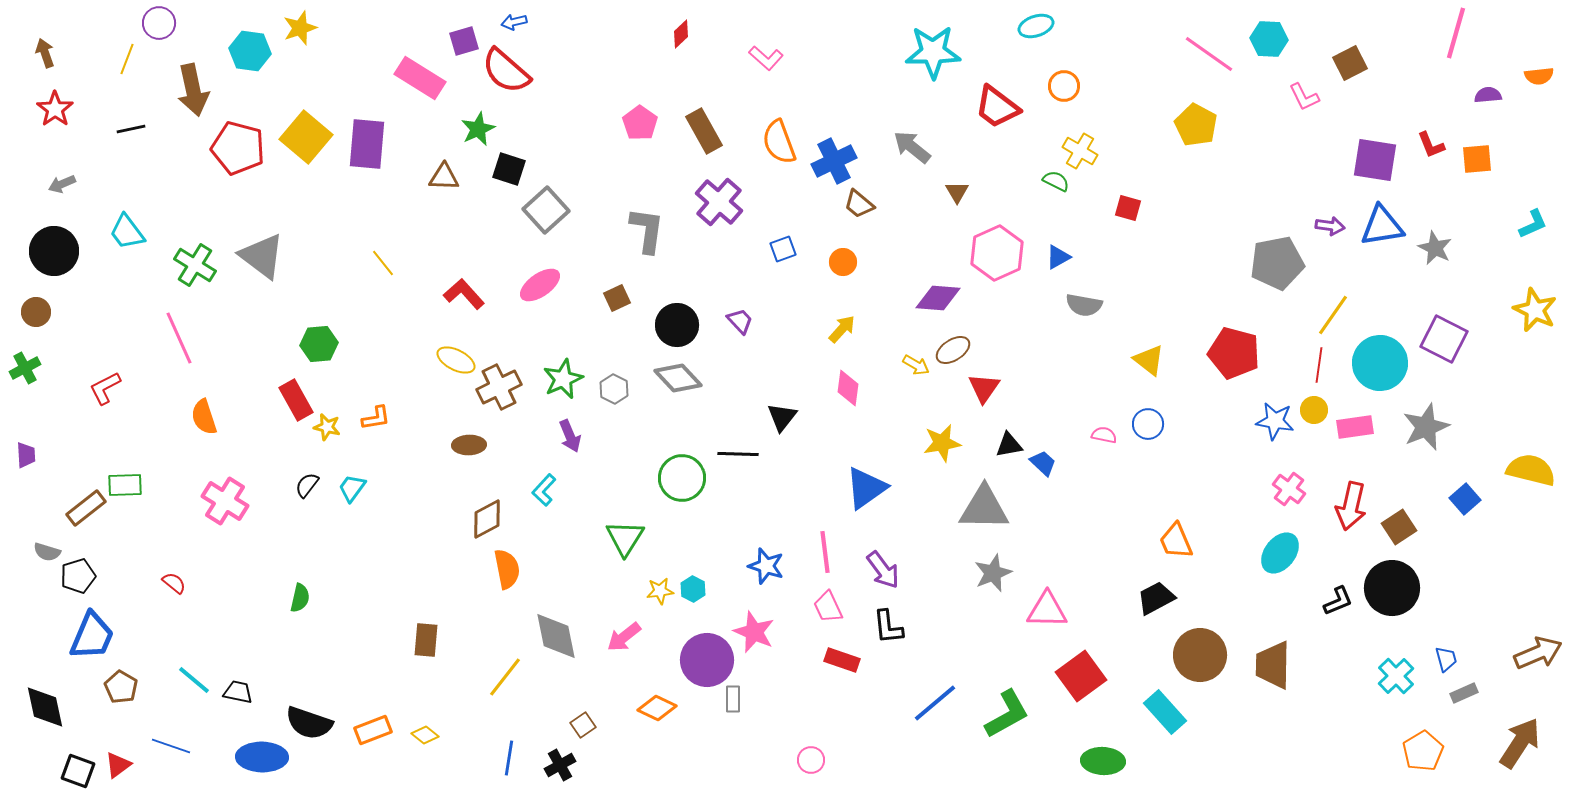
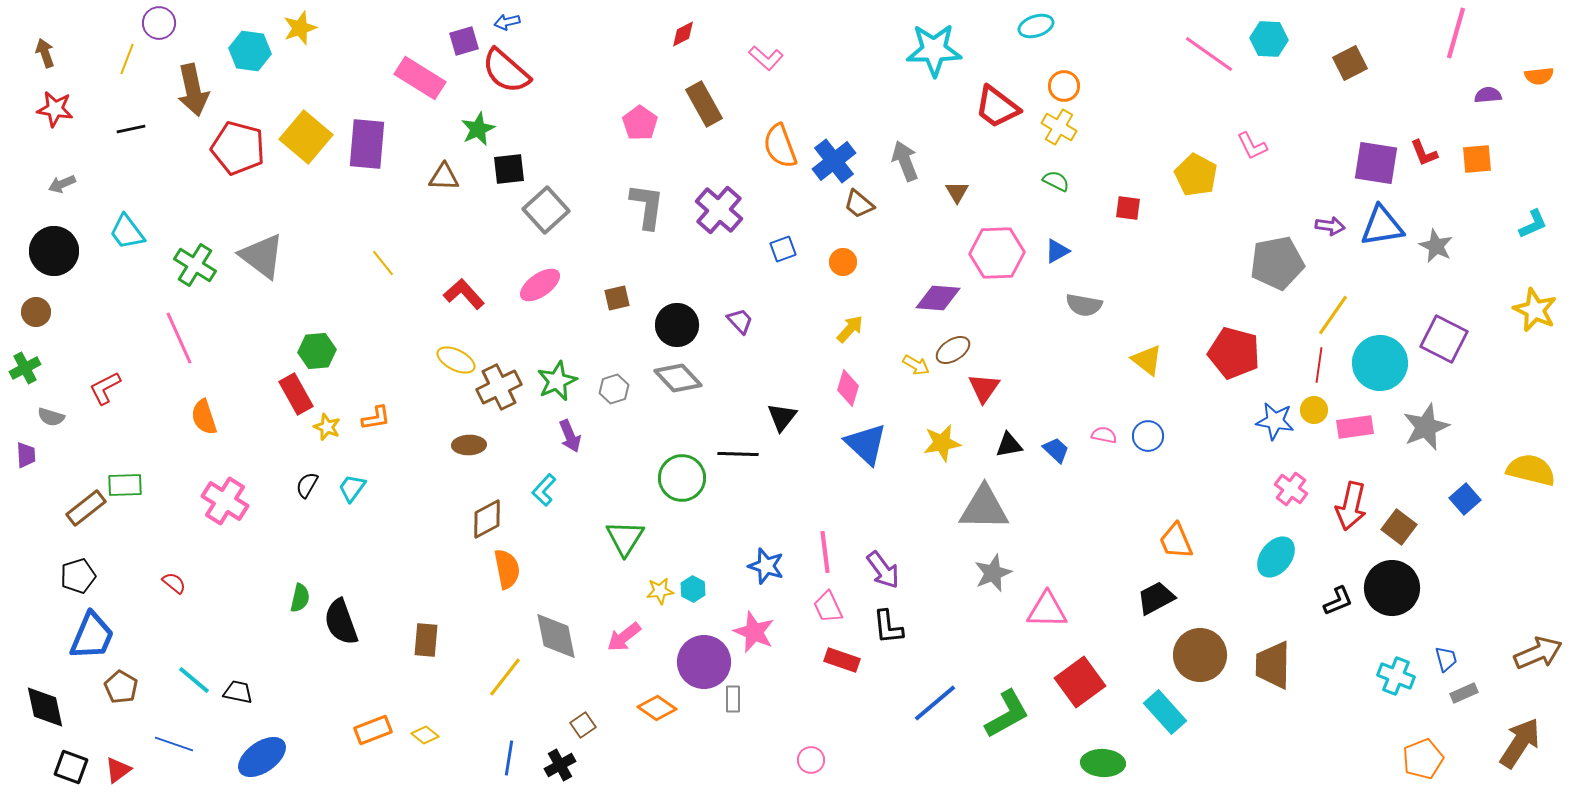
blue arrow at (514, 22): moved 7 px left
red diamond at (681, 34): moved 2 px right; rotated 16 degrees clockwise
cyan star at (933, 52): moved 1 px right, 2 px up
pink L-shape at (1304, 97): moved 52 px left, 49 px down
red star at (55, 109): rotated 27 degrees counterclockwise
yellow pentagon at (1196, 125): moved 50 px down
brown rectangle at (704, 131): moved 27 px up
orange semicircle at (779, 142): moved 1 px right, 4 px down
red L-shape at (1431, 145): moved 7 px left, 8 px down
gray arrow at (912, 147): moved 7 px left, 14 px down; rotated 30 degrees clockwise
yellow cross at (1080, 151): moved 21 px left, 24 px up
purple square at (1375, 160): moved 1 px right, 3 px down
blue cross at (834, 161): rotated 12 degrees counterclockwise
black square at (509, 169): rotated 24 degrees counterclockwise
purple cross at (719, 202): moved 8 px down
red square at (1128, 208): rotated 8 degrees counterclockwise
gray L-shape at (647, 230): moved 24 px up
gray star at (1435, 248): moved 1 px right, 2 px up
pink hexagon at (997, 253): rotated 22 degrees clockwise
blue triangle at (1058, 257): moved 1 px left, 6 px up
brown square at (617, 298): rotated 12 degrees clockwise
yellow arrow at (842, 329): moved 8 px right
green hexagon at (319, 344): moved 2 px left, 7 px down
yellow triangle at (1149, 360): moved 2 px left
green star at (563, 379): moved 6 px left, 2 px down
pink diamond at (848, 388): rotated 9 degrees clockwise
gray hexagon at (614, 389): rotated 16 degrees clockwise
red rectangle at (296, 400): moved 6 px up
blue circle at (1148, 424): moved 12 px down
yellow star at (327, 427): rotated 8 degrees clockwise
blue trapezoid at (1043, 463): moved 13 px right, 13 px up
black semicircle at (307, 485): rotated 8 degrees counterclockwise
blue triangle at (866, 488): moved 44 px up; rotated 42 degrees counterclockwise
pink cross at (1289, 489): moved 2 px right
brown square at (1399, 527): rotated 20 degrees counterclockwise
gray semicircle at (47, 552): moved 4 px right, 135 px up
cyan ellipse at (1280, 553): moved 4 px left, 4 px down
purple circle at (707, 660): moved 3 px left, 2 px down
red square at (1081, 676): moved 1 px left, 6 px down
cyan cross at (1396, 676): rotated 24 degrees counterclockwise
orange diamond at (657, 708): rotated 9 degrees clockwise
black semicircle at (309, 723): moved 32 px right, 101 px up; rotated 51 degrees clockwise
blue line at (171, 746): moved 3 px right, 2 px up
orange pentagon at (1423, 751): moved 8 px down; rotated 9 degrees clockwise
blue ellipse at (262, 757): rotated 36 degrees counterclockwise
green ellipse at (1103, 761): moved 2 px down
red triangle at (118, 765): moved 5 px down
black square at (78, 771): moved 7 px left, 4 px up
